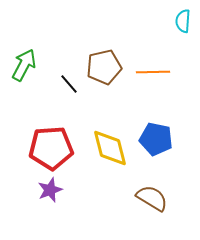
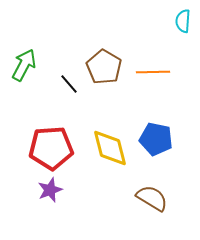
brown pentagon: rotated 28 degrees counterclockwise
